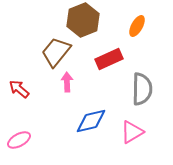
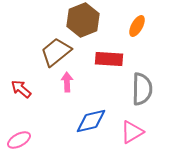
brown trapezoid: rotated 12 degrees clockwise
red rectangle: rotated 28 degrees clockwise
red arrow: moved 2 px right
